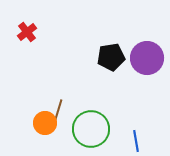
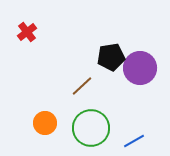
purple circle: moved 7 px left, 10 px down
brown line: moved 24 px right, 25 px up; rotated 30 degrees clockwise
green circle: moved 1 px up
blue line: moved 2 px left; rotated 70 degrees clockwise
